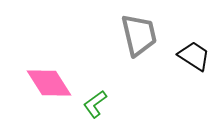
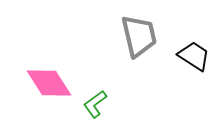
gray trapezoid: moved 1 px down
